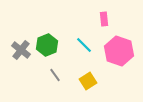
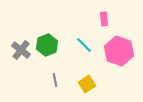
gray line: moved 5 px down; rotated 24 degrees clockwise
yellow square: moved 1 px left, 3 px down
